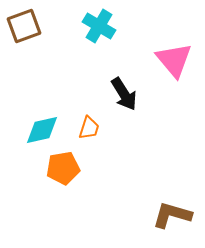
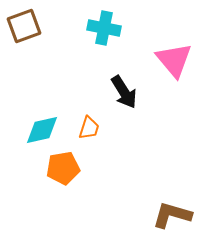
cyan cross: moved 5 px right, 2 px down; rotated 20 degrees counterclockwise
black arrow: moved 2 px up
